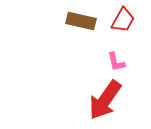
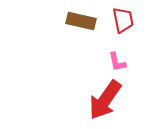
red trapezoid: rotated 40 degrees counterclockwise
pink L-shape: moved 1 px right
